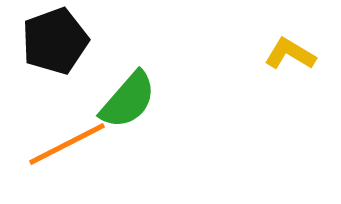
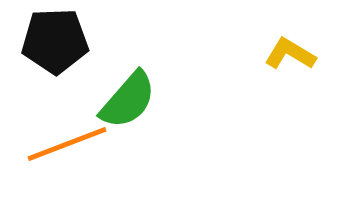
black pentagon: rotated 18 degrees clockwise
orange line: rotated 6 degrees clockwise
